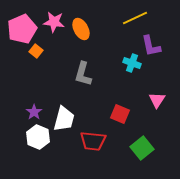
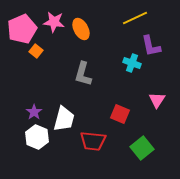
white hexagon: moved 1 px left
